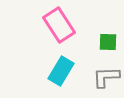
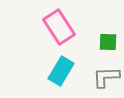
pink rectangle: moved 2 px down
